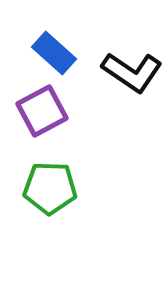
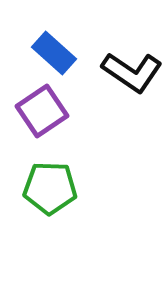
purple square: rotated 6 degrees counterclockwise
